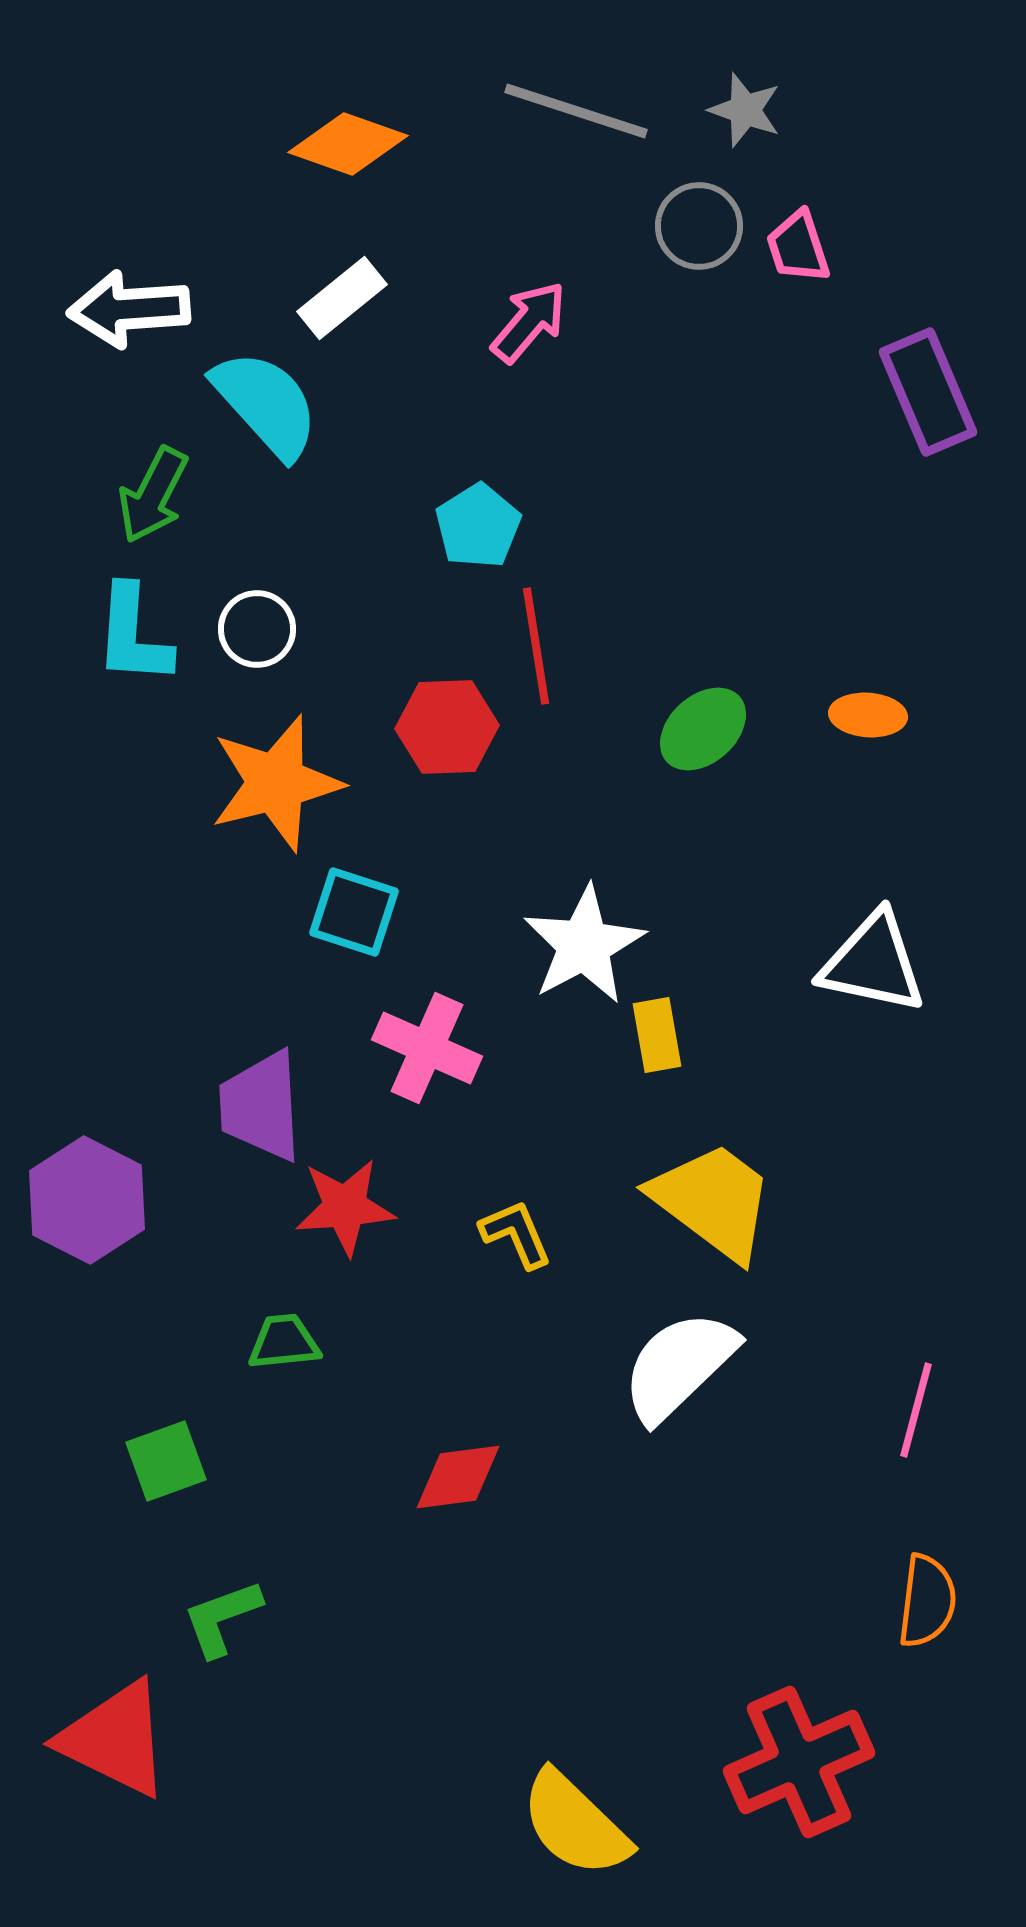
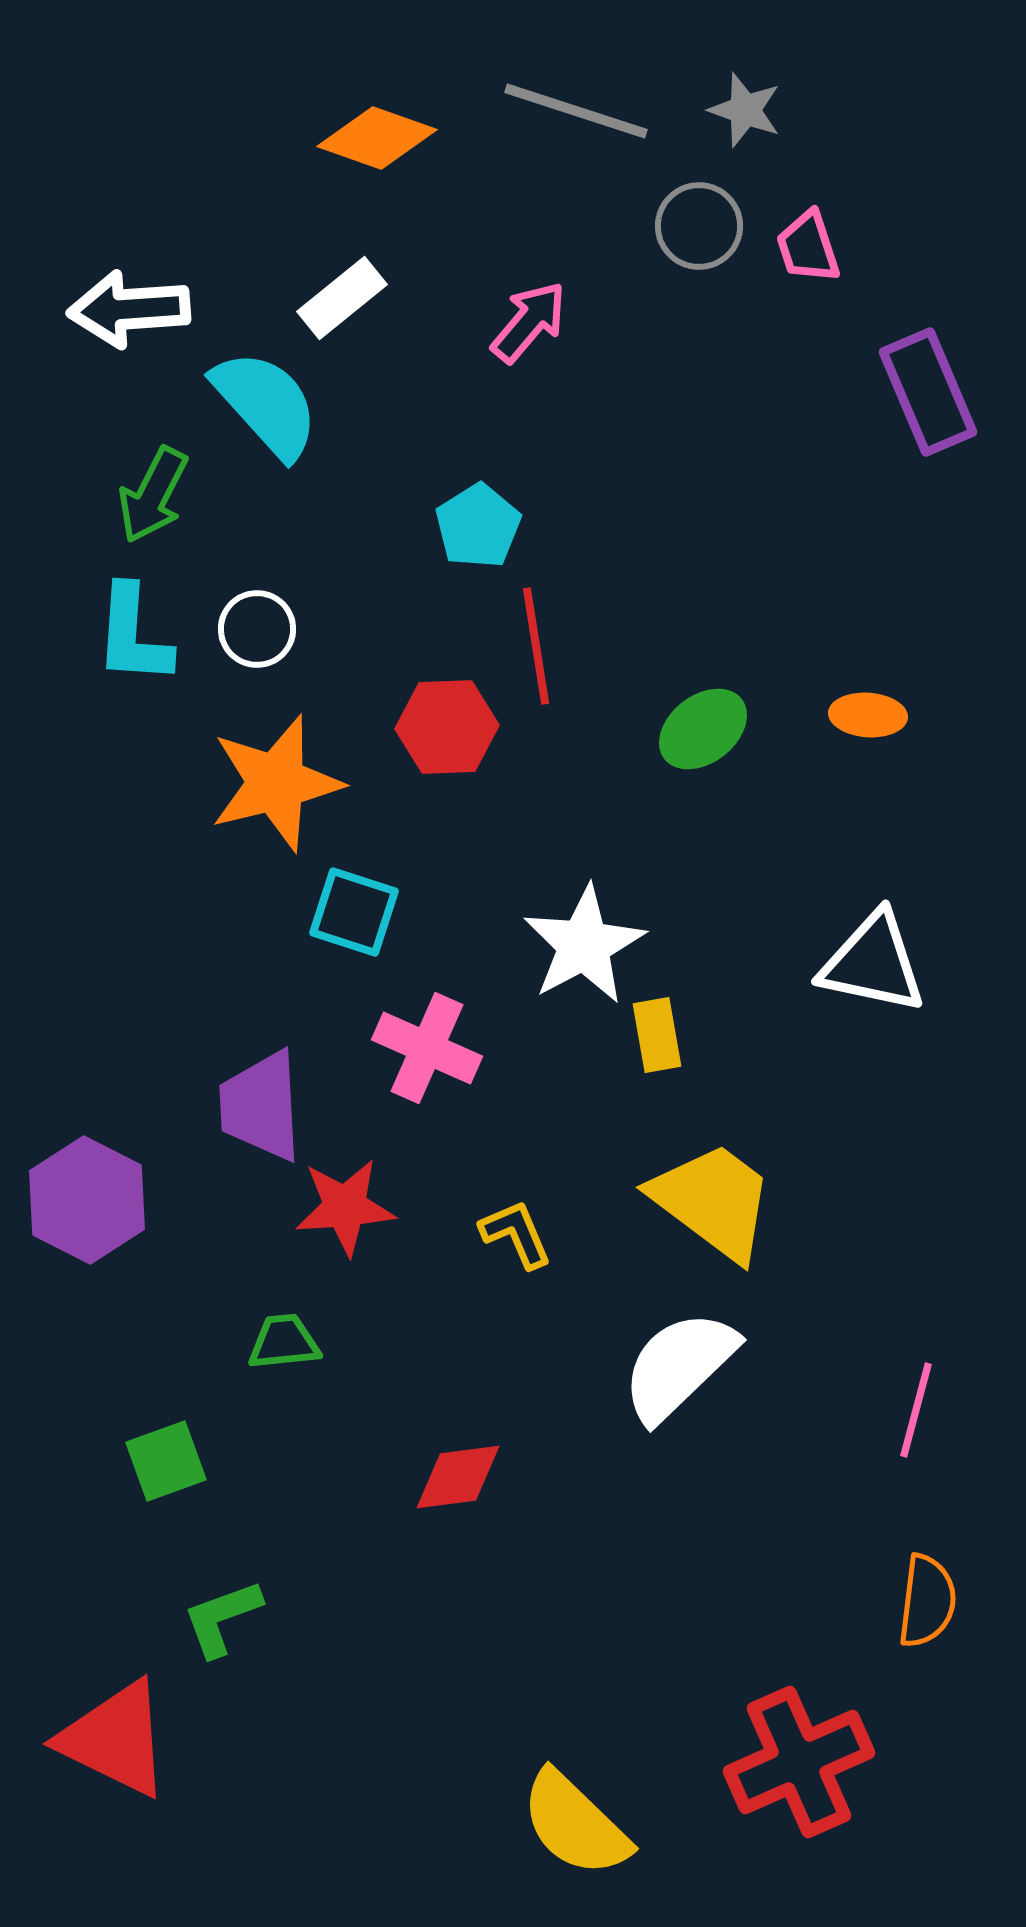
orange diamond: moved 29 px right, 6 px up
pink trapezoid: moved 10 px right
green ellipse: rotated 4 degrees clockwise
